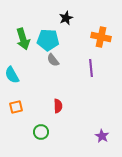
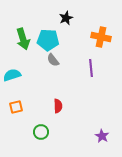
cyan semicircle: rotated 102 degrees clockwise
